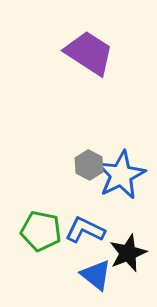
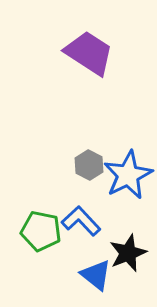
blue star: moved 7 px right
blue L-shape: moved 4 px left, 9 px up; rotated 21 degrees clockwise
